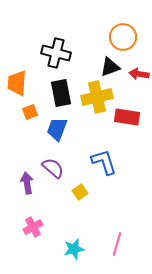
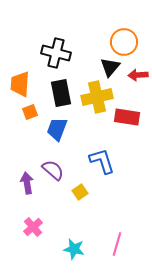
orange circle: moved 1 px right, 5 px down
black triangle: rotated 30 degrees counterclockwise
red arrow: moved 1 px left, 1 px down; rotated 12 degrees counterclockwise
orange trapezoid: moved 3 px right, 1 px down
blue L-shape: moved 2 px left, 1 px up
purple semicircle: moved 2 px down
pink cross: rotated 12 degrees counterclockwise
cyan star: rotated 25 degrees clockwise
